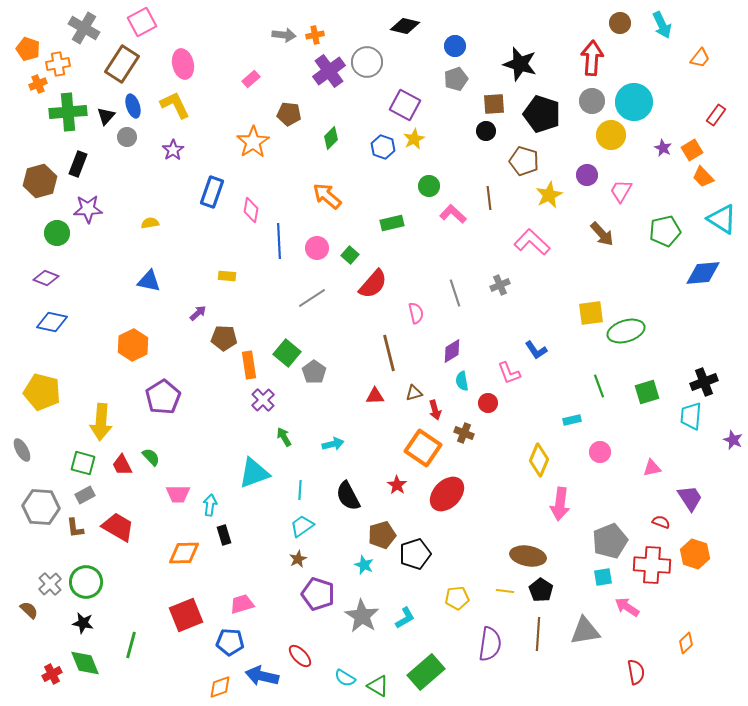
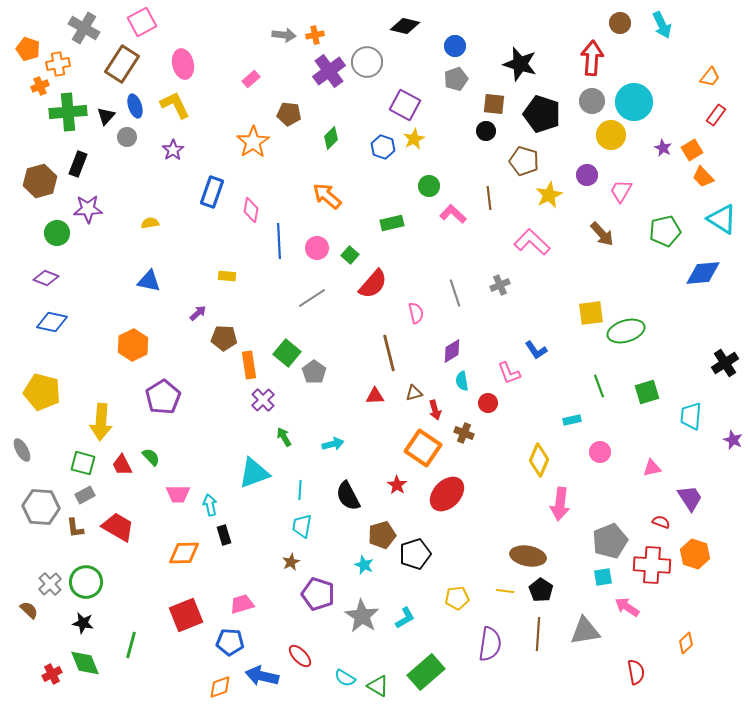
orange trapezoid at (700, 58): moved 10 px right, 19 px down
orange cross at (38, 84): moved 2 px right, 2 px down
brown square at (494, 104): rotated 10 degrees clockwise
blue ellipse at (133, 106): moved 2 px right
black cross at (704, 382): moved 21 px right, 19 px up; rotated 12 degrees counterclockwise
cyan arrow at (210, 505): rotated 20 degrees counterclockwise
cyan trapezoid at (302, 526): rotated 45 degrees counterclockwise
brown star at (298, 559): moved 7 px left, 3 px down
